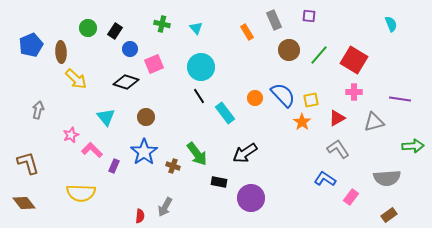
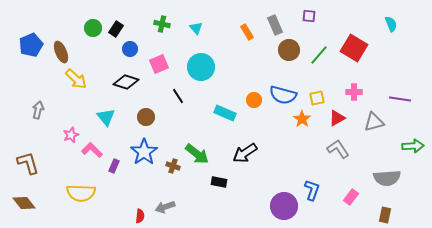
gray rectangle at (274, 20): moved 1 px right, 5 px down
green circle at (88, 28): moved 5 px right
black rectangle at (115, 31): moved 1 px right, 2 px up
brown ellipse at (61, 52): rotated 20 degrees counterclockwise
red square at (354, 60): moved 12 px up
pink square at (154, 64): moved 5 px right
blue semicircle at (283, 95): rotated 148 degrees clockwise
black line at (199, 96): moved 21 px left
orange circle at (255, 98): moved 1 px left, 2 px down
yellow square at (311, 100): moved 6 px right, 2 px up
cyan rectangle at (225, 113): rotated 30 degrees counterclockwise
orange star at (302, 122): moved 3 px up
green arrow at (197, 154): rotated 15 degrees counterclockwise
blue L-shape at (325, 179): moved 13 px left, 11 px down; rotated 75 degrees clockwise
purple circle at (251, 198): moved 33 px right, 8 px down
gray arrow at (165, 207): rotated 42 degrees clockwise
brown rectangle at (389, 215): moved 4 px left; rotated 42 degrees counterclockwise
